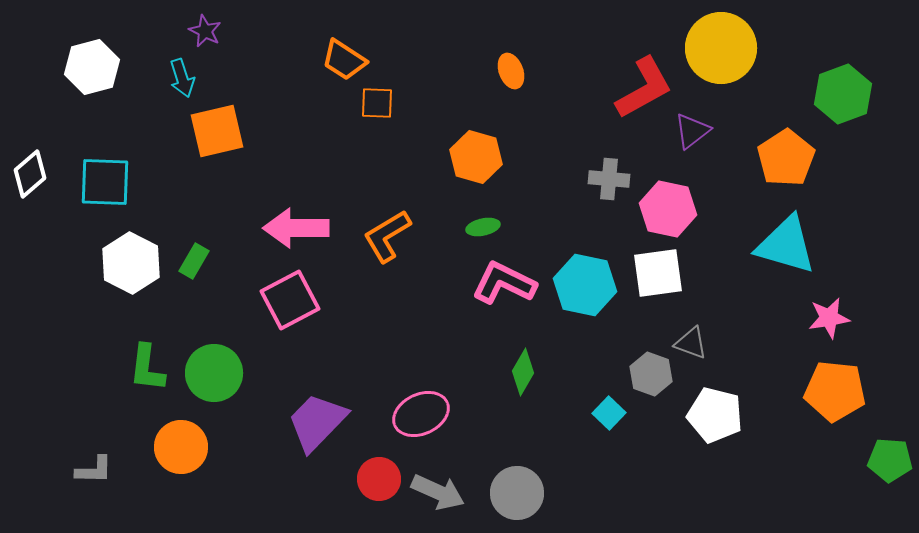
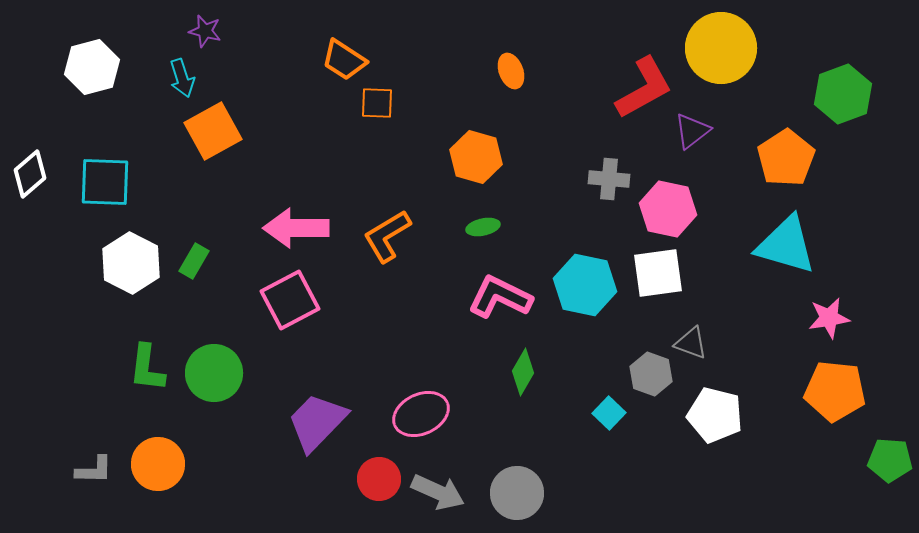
purple star at (205, 31): rotated 12 degrees counterclockwise
orange square at (217, 131): moved 4 px left; rotated 16 degrees counterclockwise
pink L-shape at (504, 283): moved 4 px left, 14 px down
orange circle at (181, 447): moved 23 px left, 17 px down
